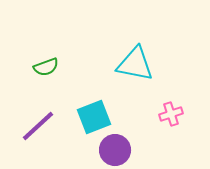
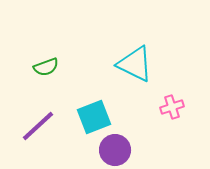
cyan triangle: rotated 15 degrees clockwise
pink cross: moved 1 px right, 7 px up
